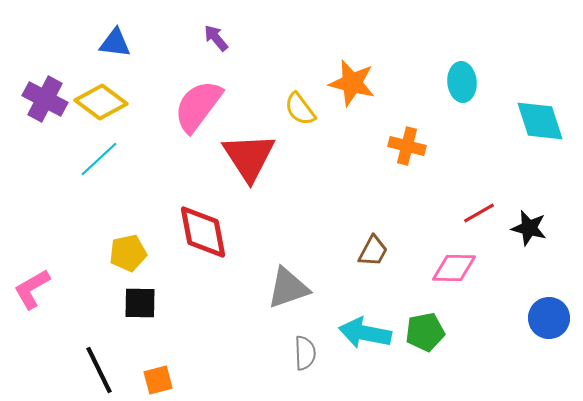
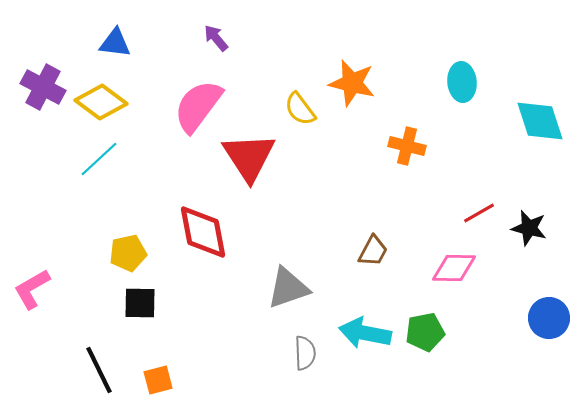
purple cross: moved 2 px left, 12 px up
